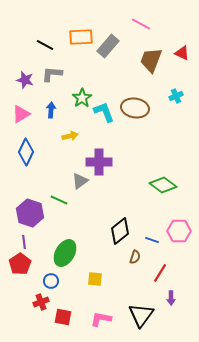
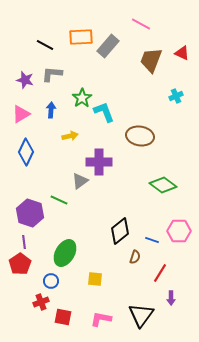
brown ellipse: moved 5 px right, 28 px down
